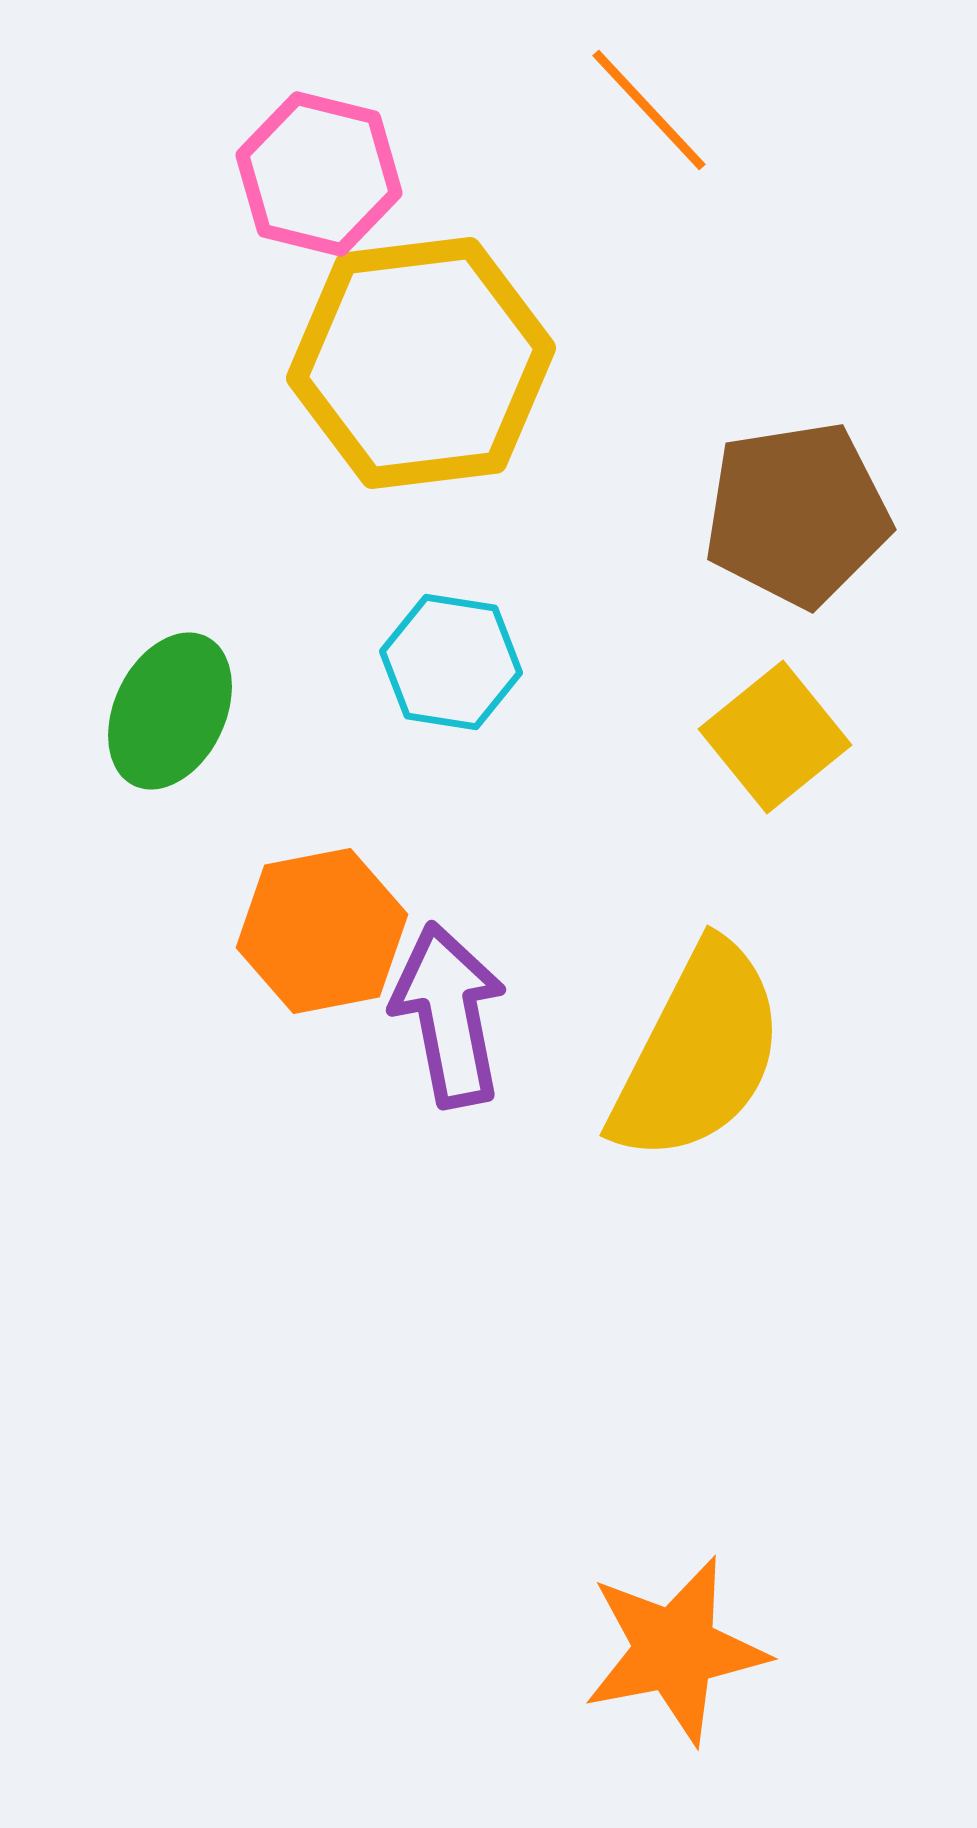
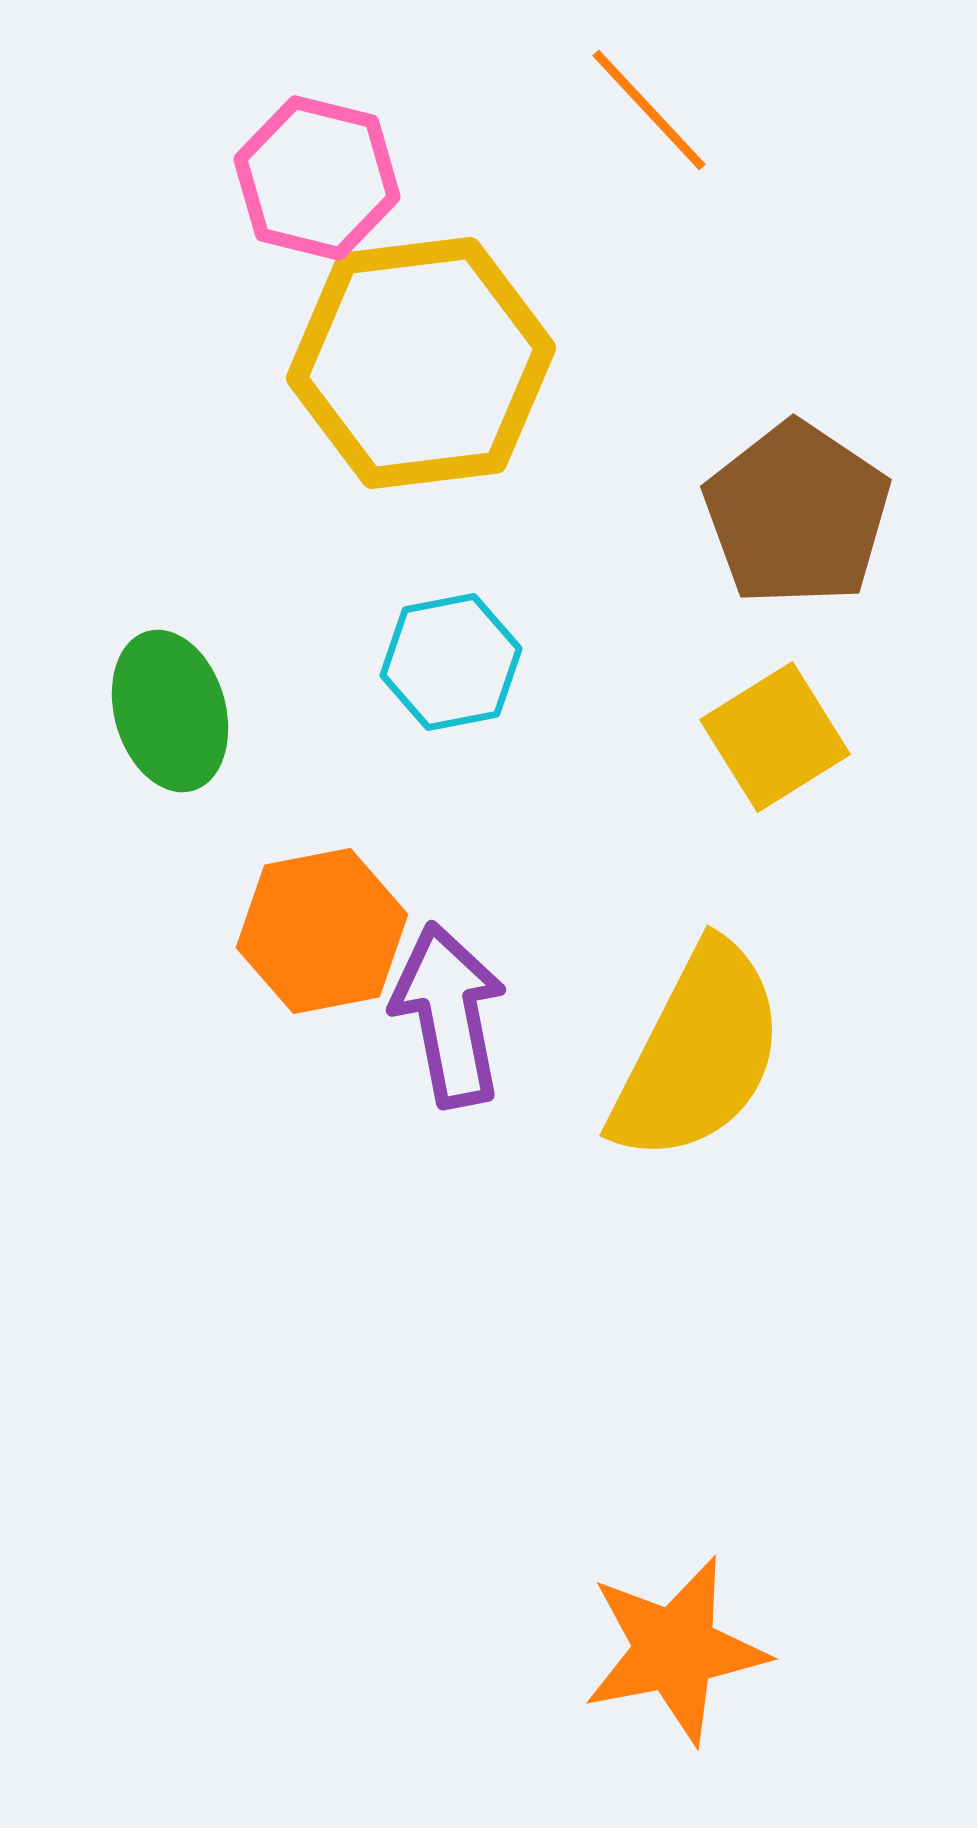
pink hexagon: moved 2 px left, 4 px down
brown pentagon: rotated 29 degrees counterclockwise
cyan hexagon: rotated 20 degrees counterclockwise
green ellipse: rotated 42 degrees counterclockwise
yellow square: rotated 7 degrees clockwise
